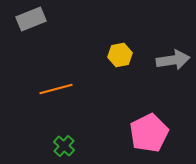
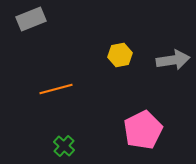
pink pentagon: moved 6 px left, 3 px up
